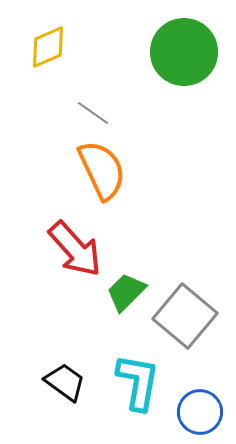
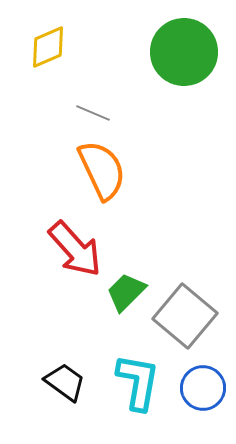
gray line: rotated 12 degrees counterclockwise
blue circle: moved 3 px right, 24 px up
